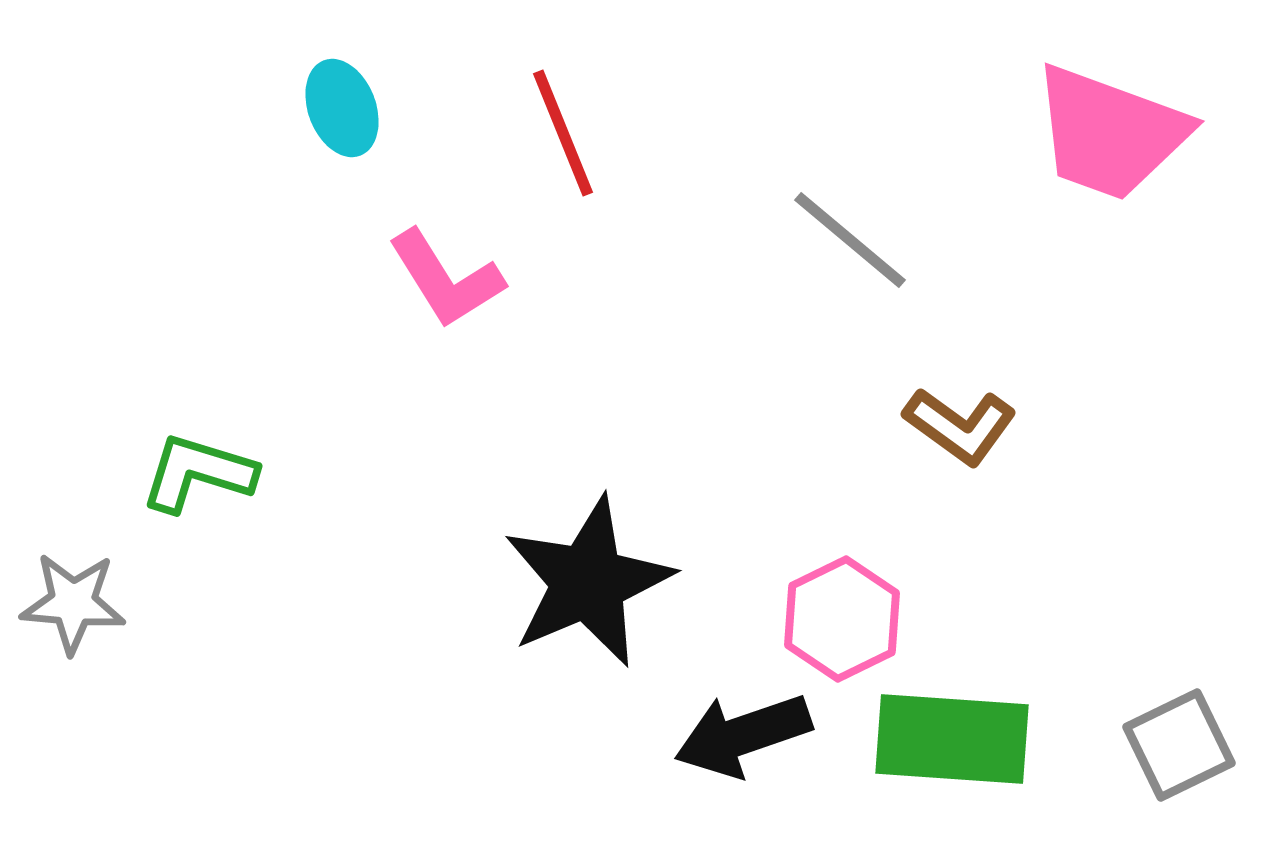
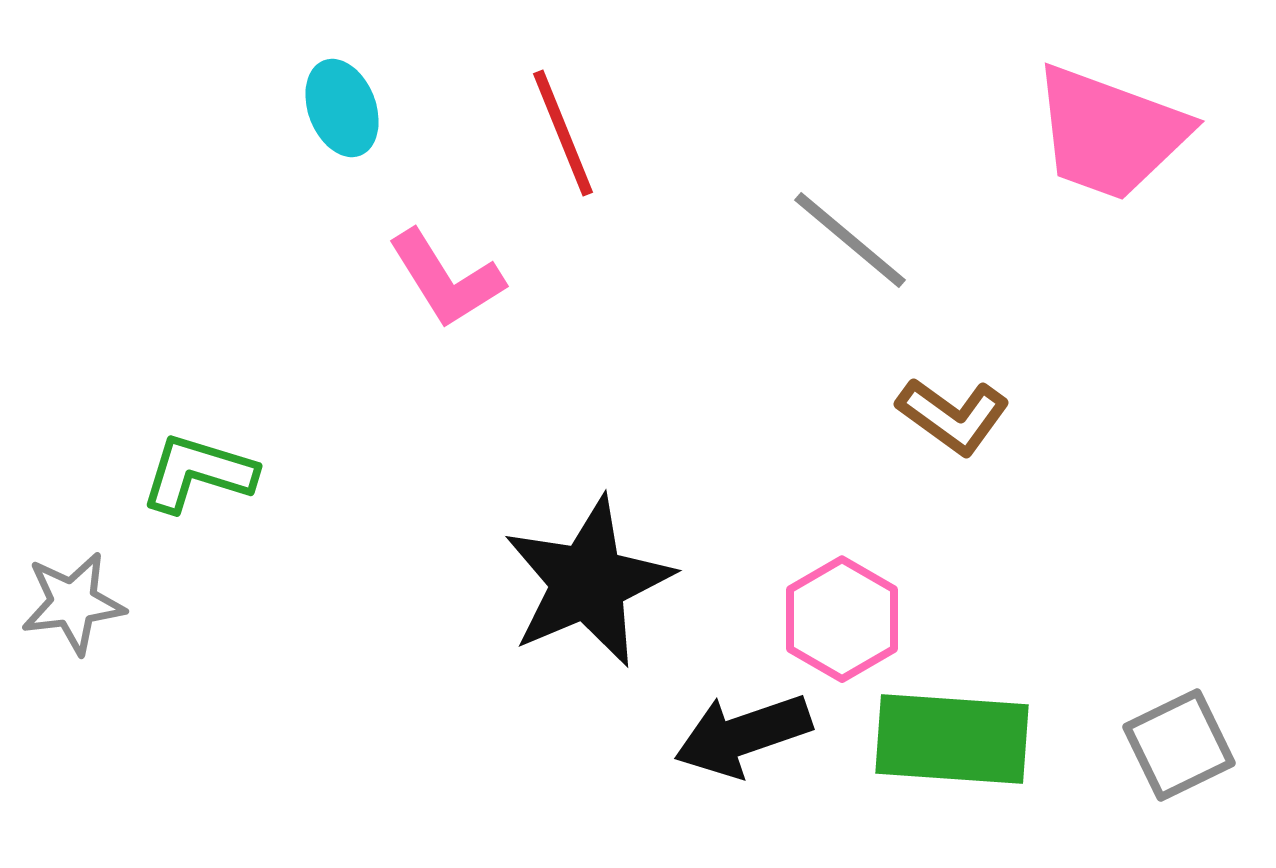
brown L-shape: moved 7 px left, 10 px up
gray star: rotated 12 degrees counterclockwise
pink hexagon: rotated 4 degrees counterclockwise
